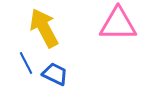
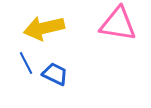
pink triangle: rotated 9 degrees clockwise
yellow arrow: rotated 75 degrees counterclockwise
